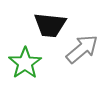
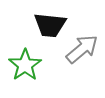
green star: moved 2 px down
